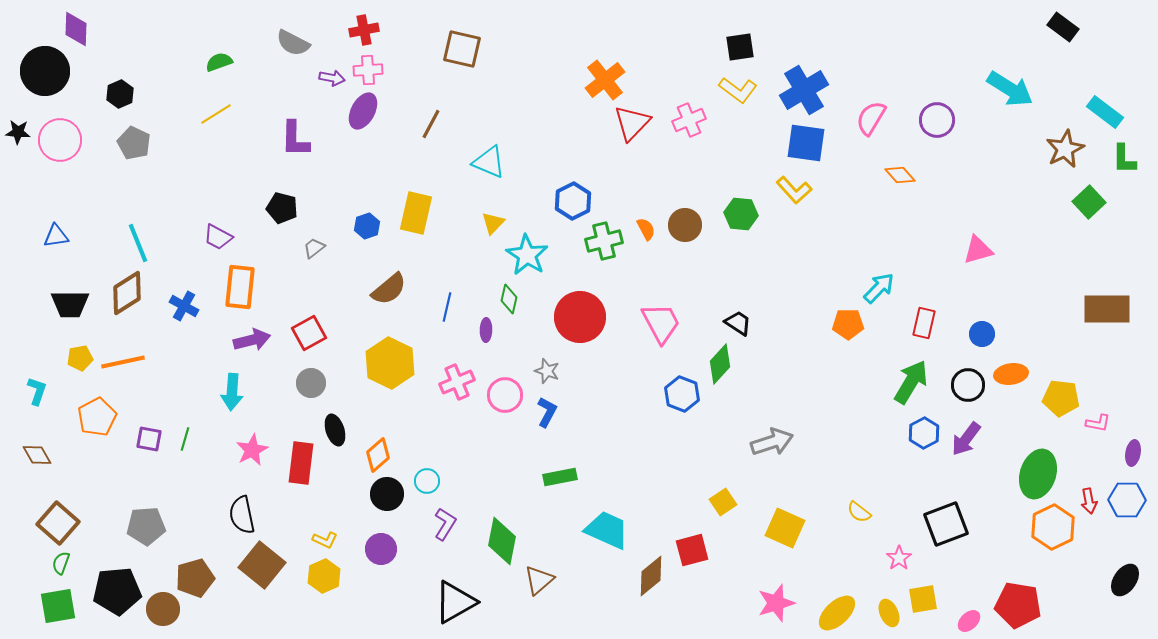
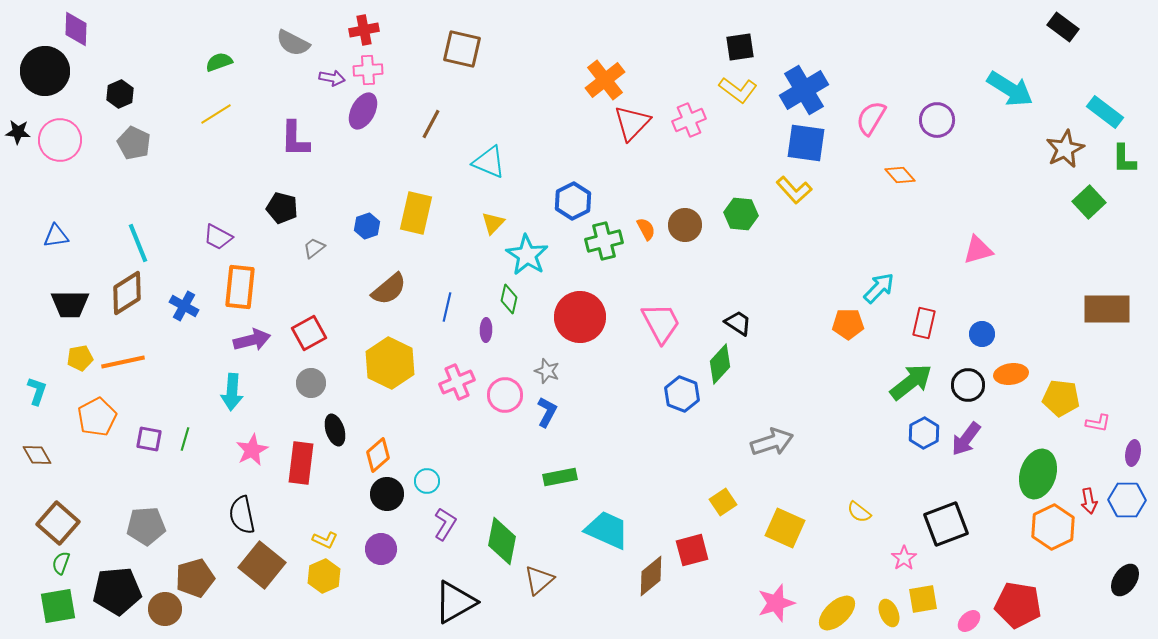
green arrow at (911, 382): rotated 21 degrees clockwise
pink star at (899, 558): moved 5 px right
brown circle at (163, 609): moved 2 px right
